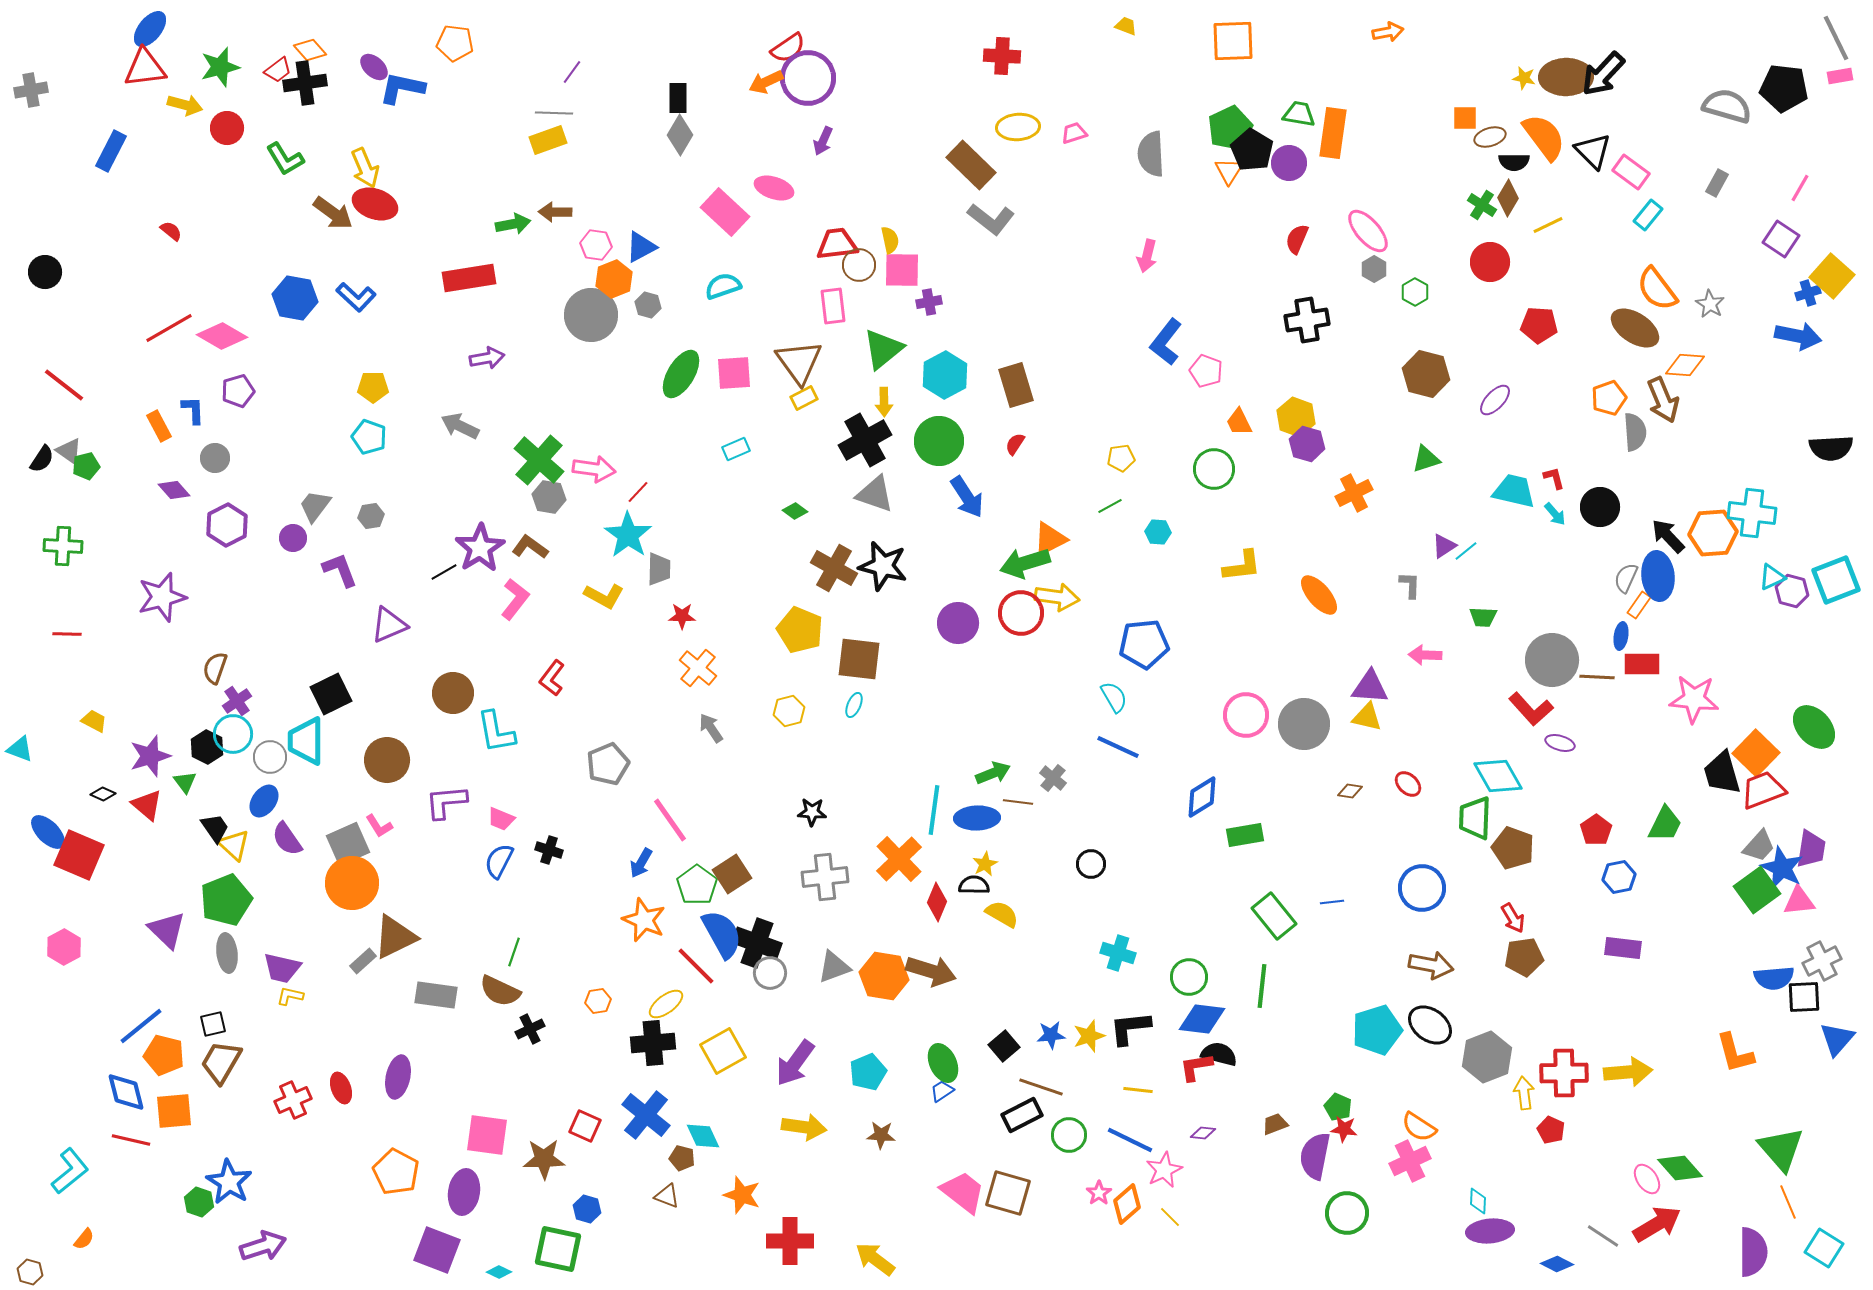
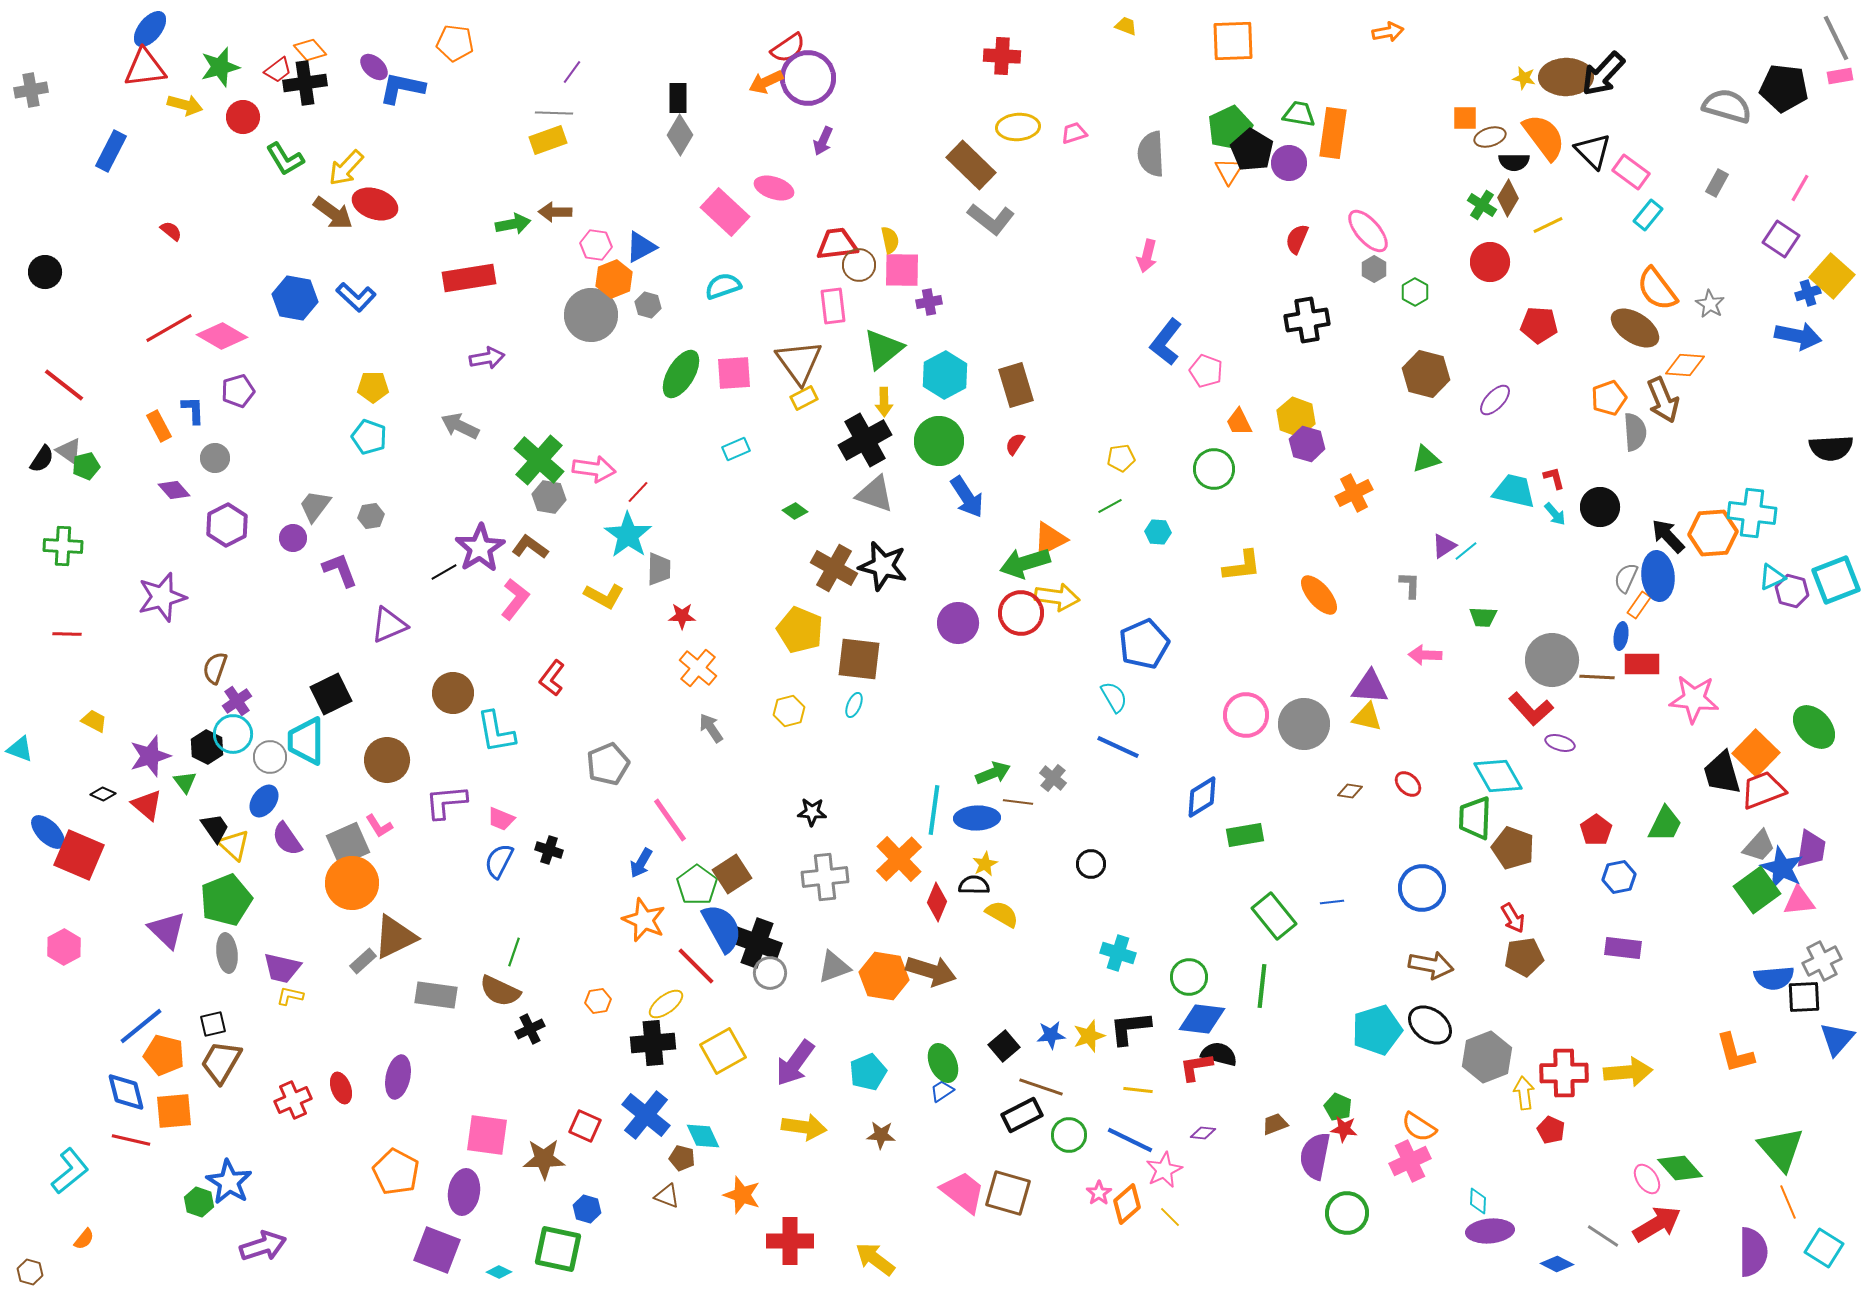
red circle at (227, 128): moved 16 px right, 11 px up
yellow arrow at (365, 168): moved 19 px left; rotated 66 degrees clockwise
blue pentagon at (1144, 644): rotated 18 degrees counterclockwise
blue semicircle at (722, 934): moved 6 px up
